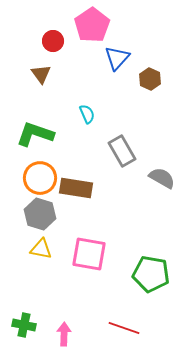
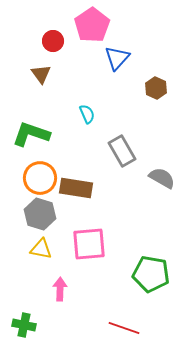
brown hexagon: moved 6 px right, 9 px down
green L-shape: moved 4 px left
pink square: moved 10 px up; rotated 15 degrees counterclockwise
pink arrow: moved 4 px left, 45 px up
